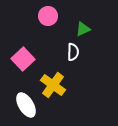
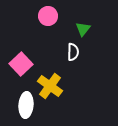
green triangle: rotated 28 degrees counterclockwise
pink square: moved 2 px left, 5 px down
yellow cross: moved 3 px left, 1 px down
white ellipse: rotated 35 degrees clockwise
